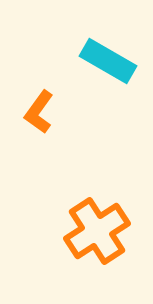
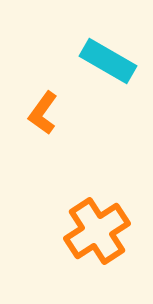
orange L-shape: moved 4 px right, 1 px down
